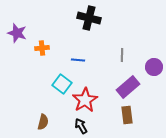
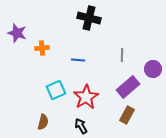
purple circle: moved 1 px left, 2 px down
cyan square: moved 6 px left, 6 px down; rotated 30 degrees clockwise
red star: moved 1 px right, 3 px up
brown rectangle: rotated 36 degrees clockwise
